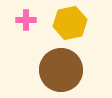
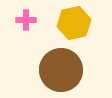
yellow hexagon: moved 4 px right
